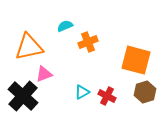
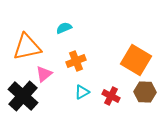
cyan semicircle: moved 1 px left, 2 px down
orange cross: moved 12 px left, 19 px down
orange triangle: moved 2 px left
orange square: rotated 16 degrees clockwise
pink triangle: rotated 18 degrees counterclockwise
brown hexagon: rotated 20 degrees clockwise
red cross: moved 4 px right
